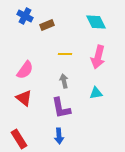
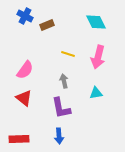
yellow line: moved 3 px right; rotated 16 degrees clockwise
red rectangle: rotated 60 degrees counterclockwise
